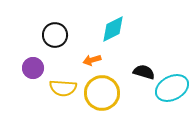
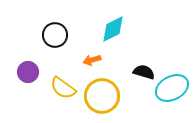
purple circle: moved 5 px left, 4 px down
yellow semicircle: rotated 32 degrees clockwise
yellow circle: moved 3 px down
